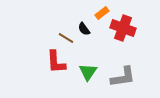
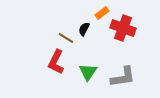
black semicircle: rotated 64 degrees clockwise
red L-shape: rotated 30 degrees clockwise
